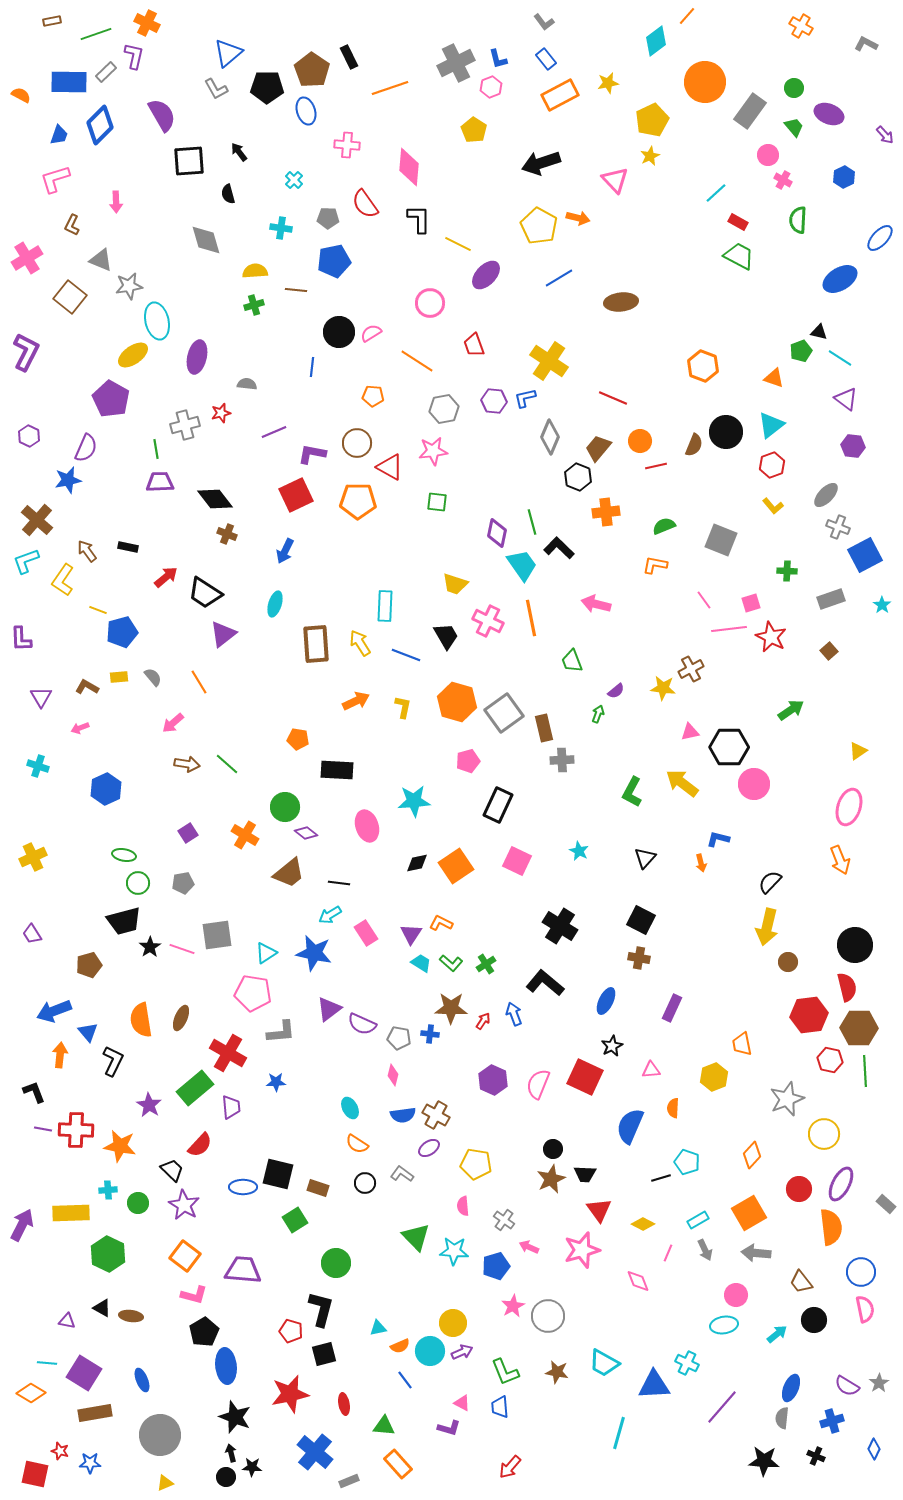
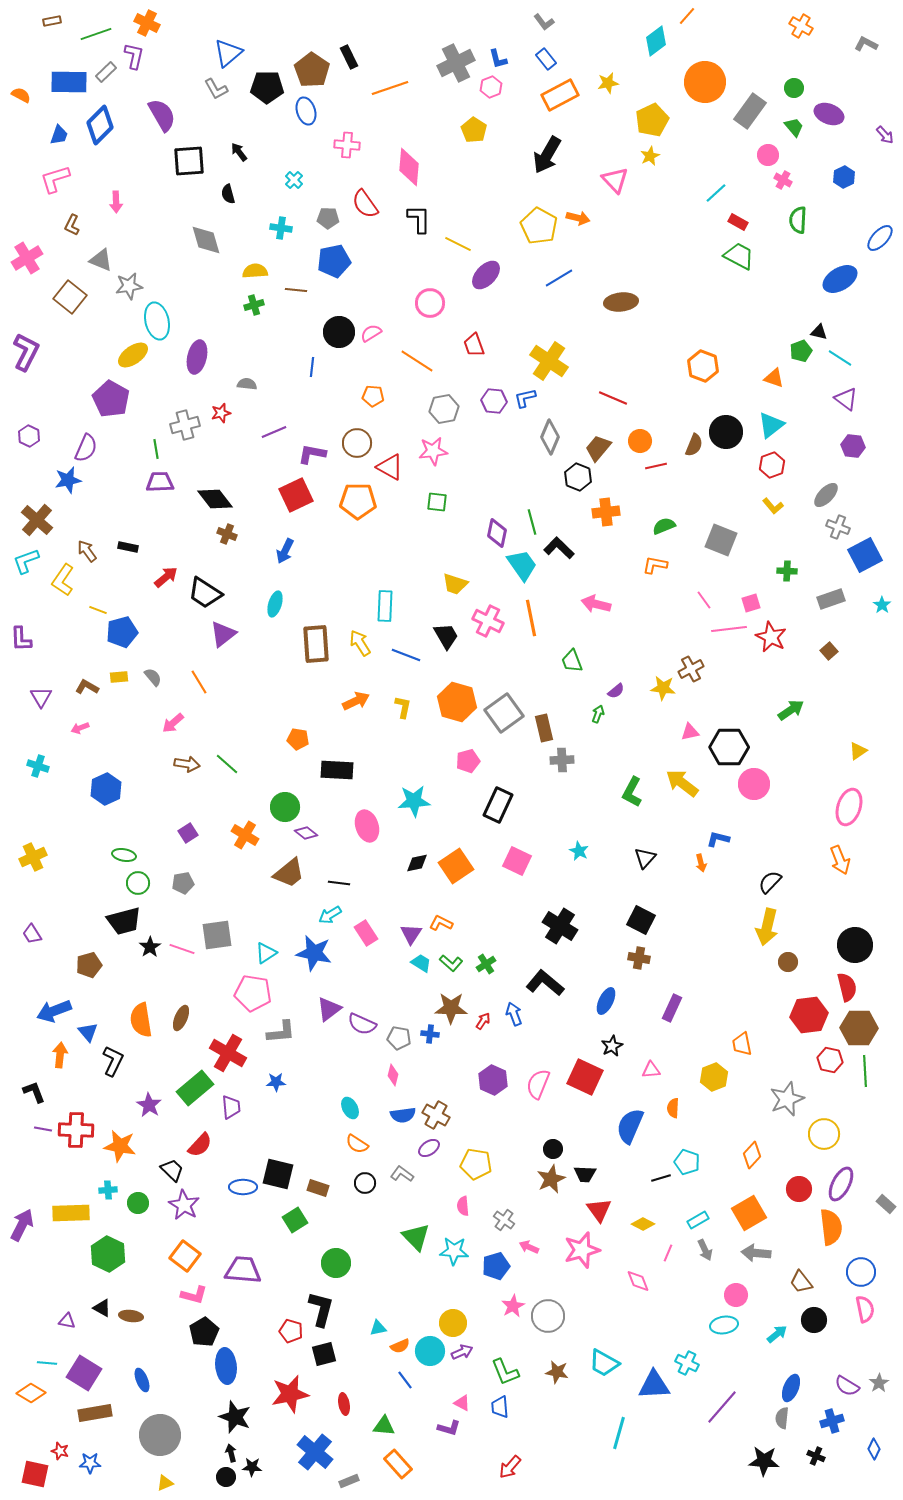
black arrow at (541, 163): moved 6 px right, 8 px up; rotated 42 degrees counterclockwise
